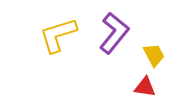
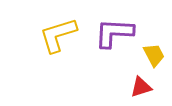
purple L-shape: rotated 126 degrees counterclockwise
red triangle: moved 4 px left; rotated 25 degrees counterclockwise
